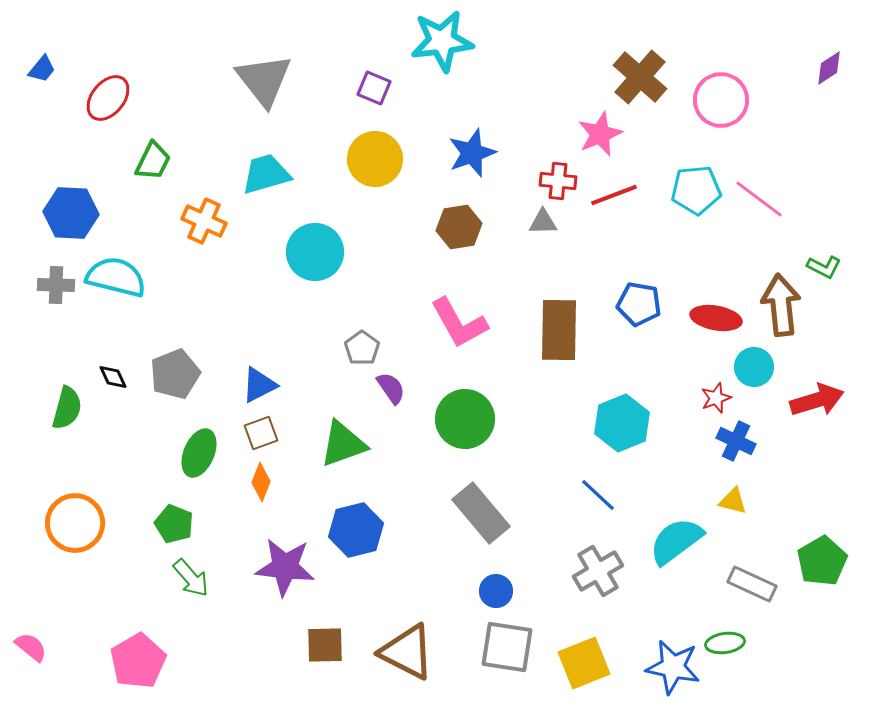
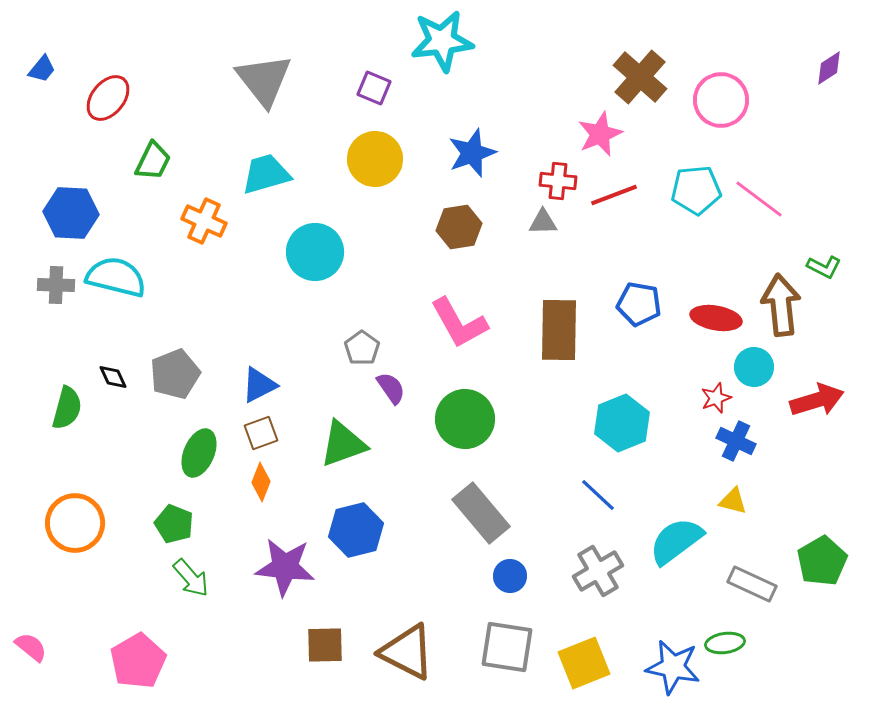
blue circle at (496, 591): moved 14 px right, 15 px up
